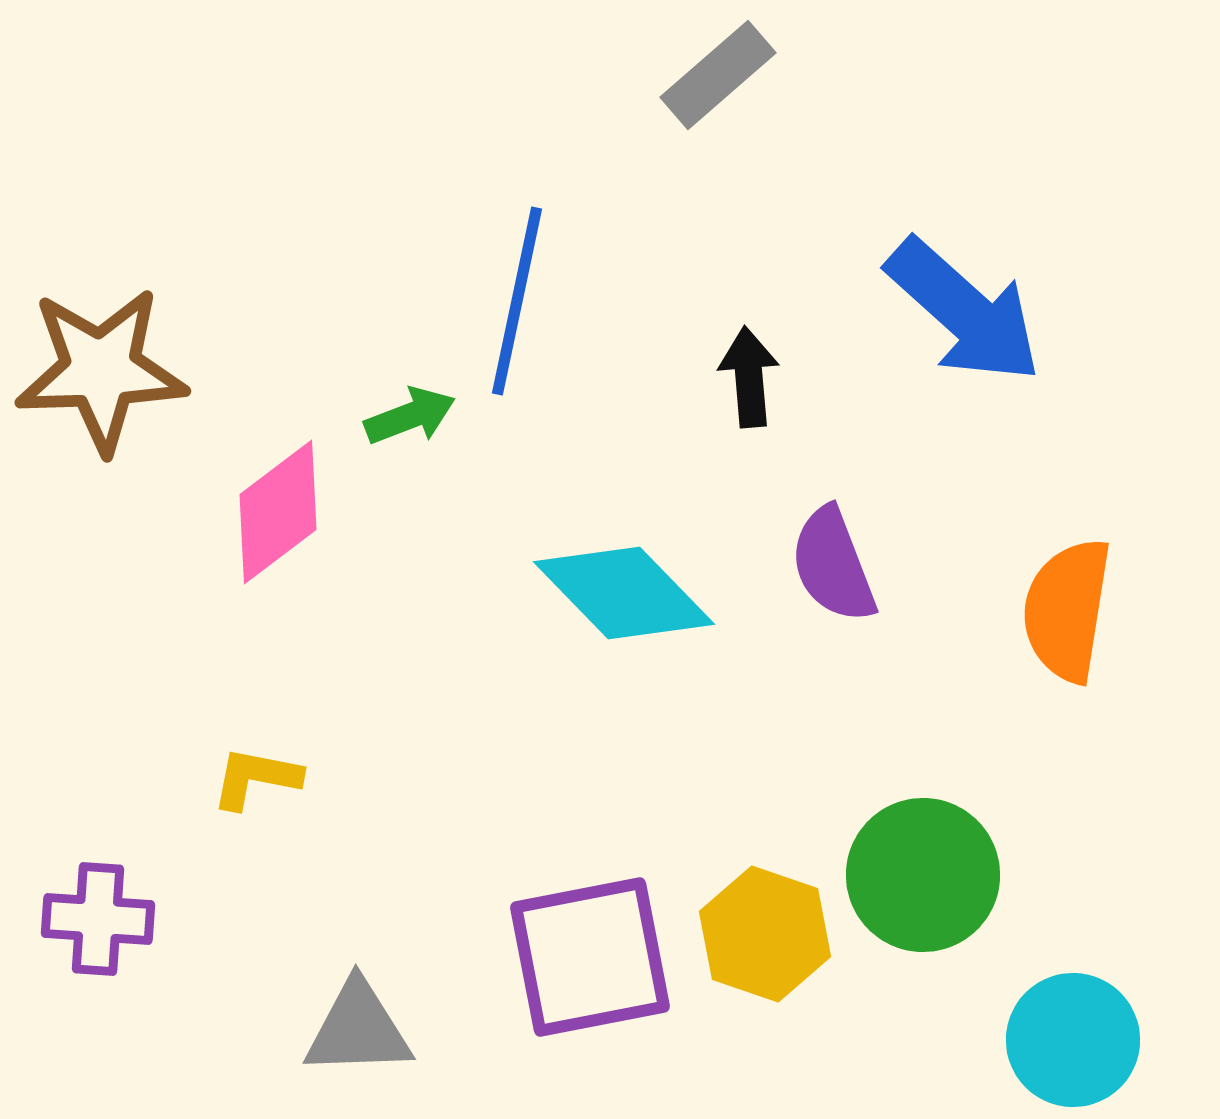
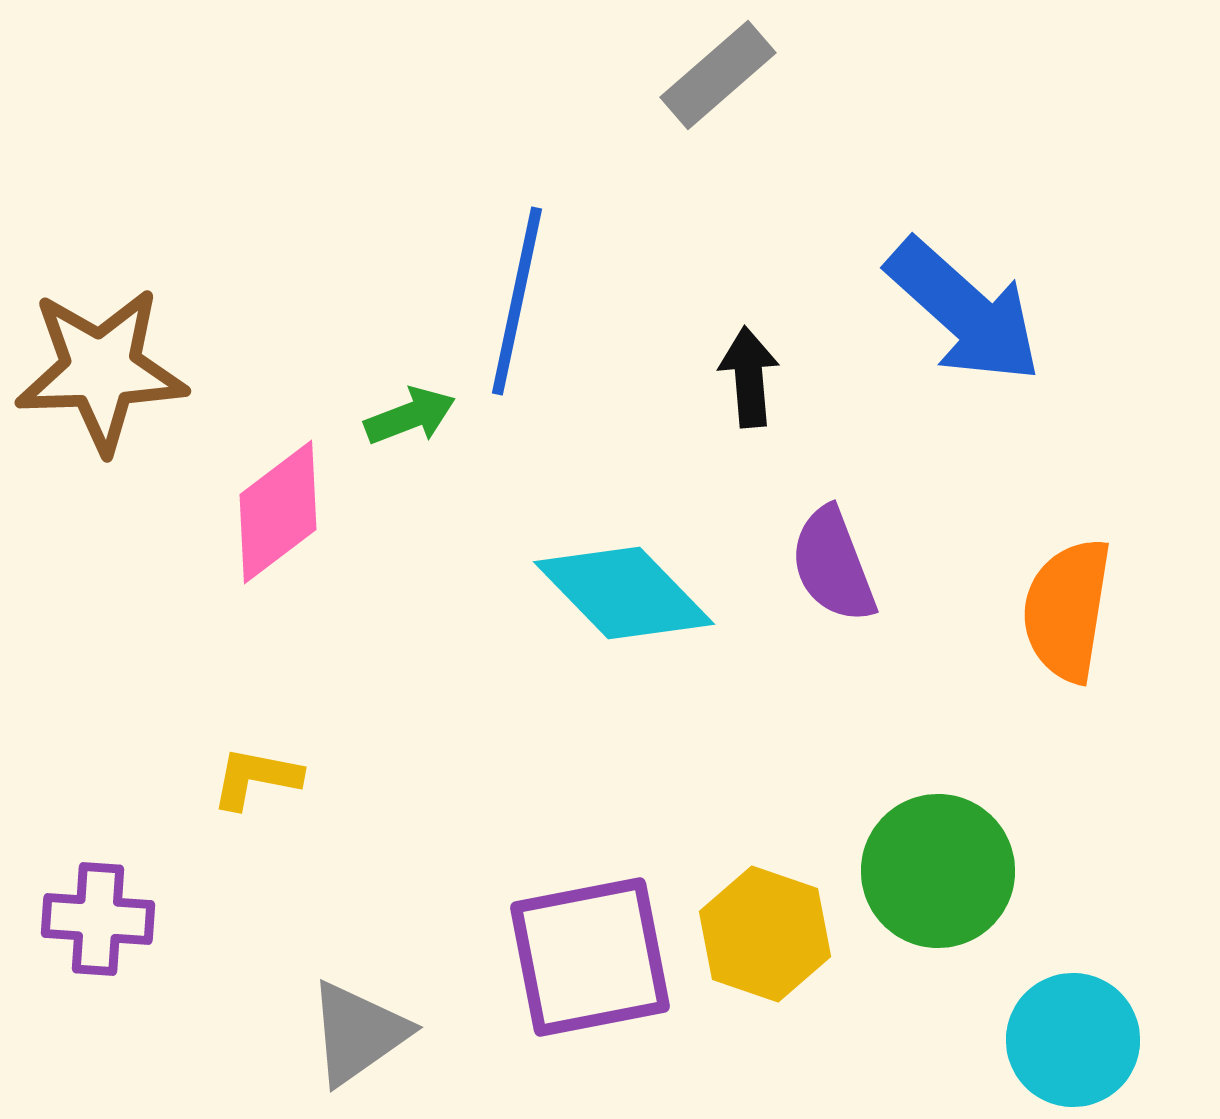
green circle: moved 15 px right, 4 px up
gray triangle: moved 4 px down; rotated 33 degrees counterclockwise
